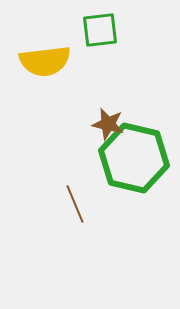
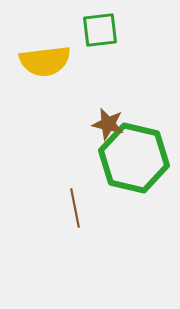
brown line: moved 4 px down; rotated 12 degrees clockwise
